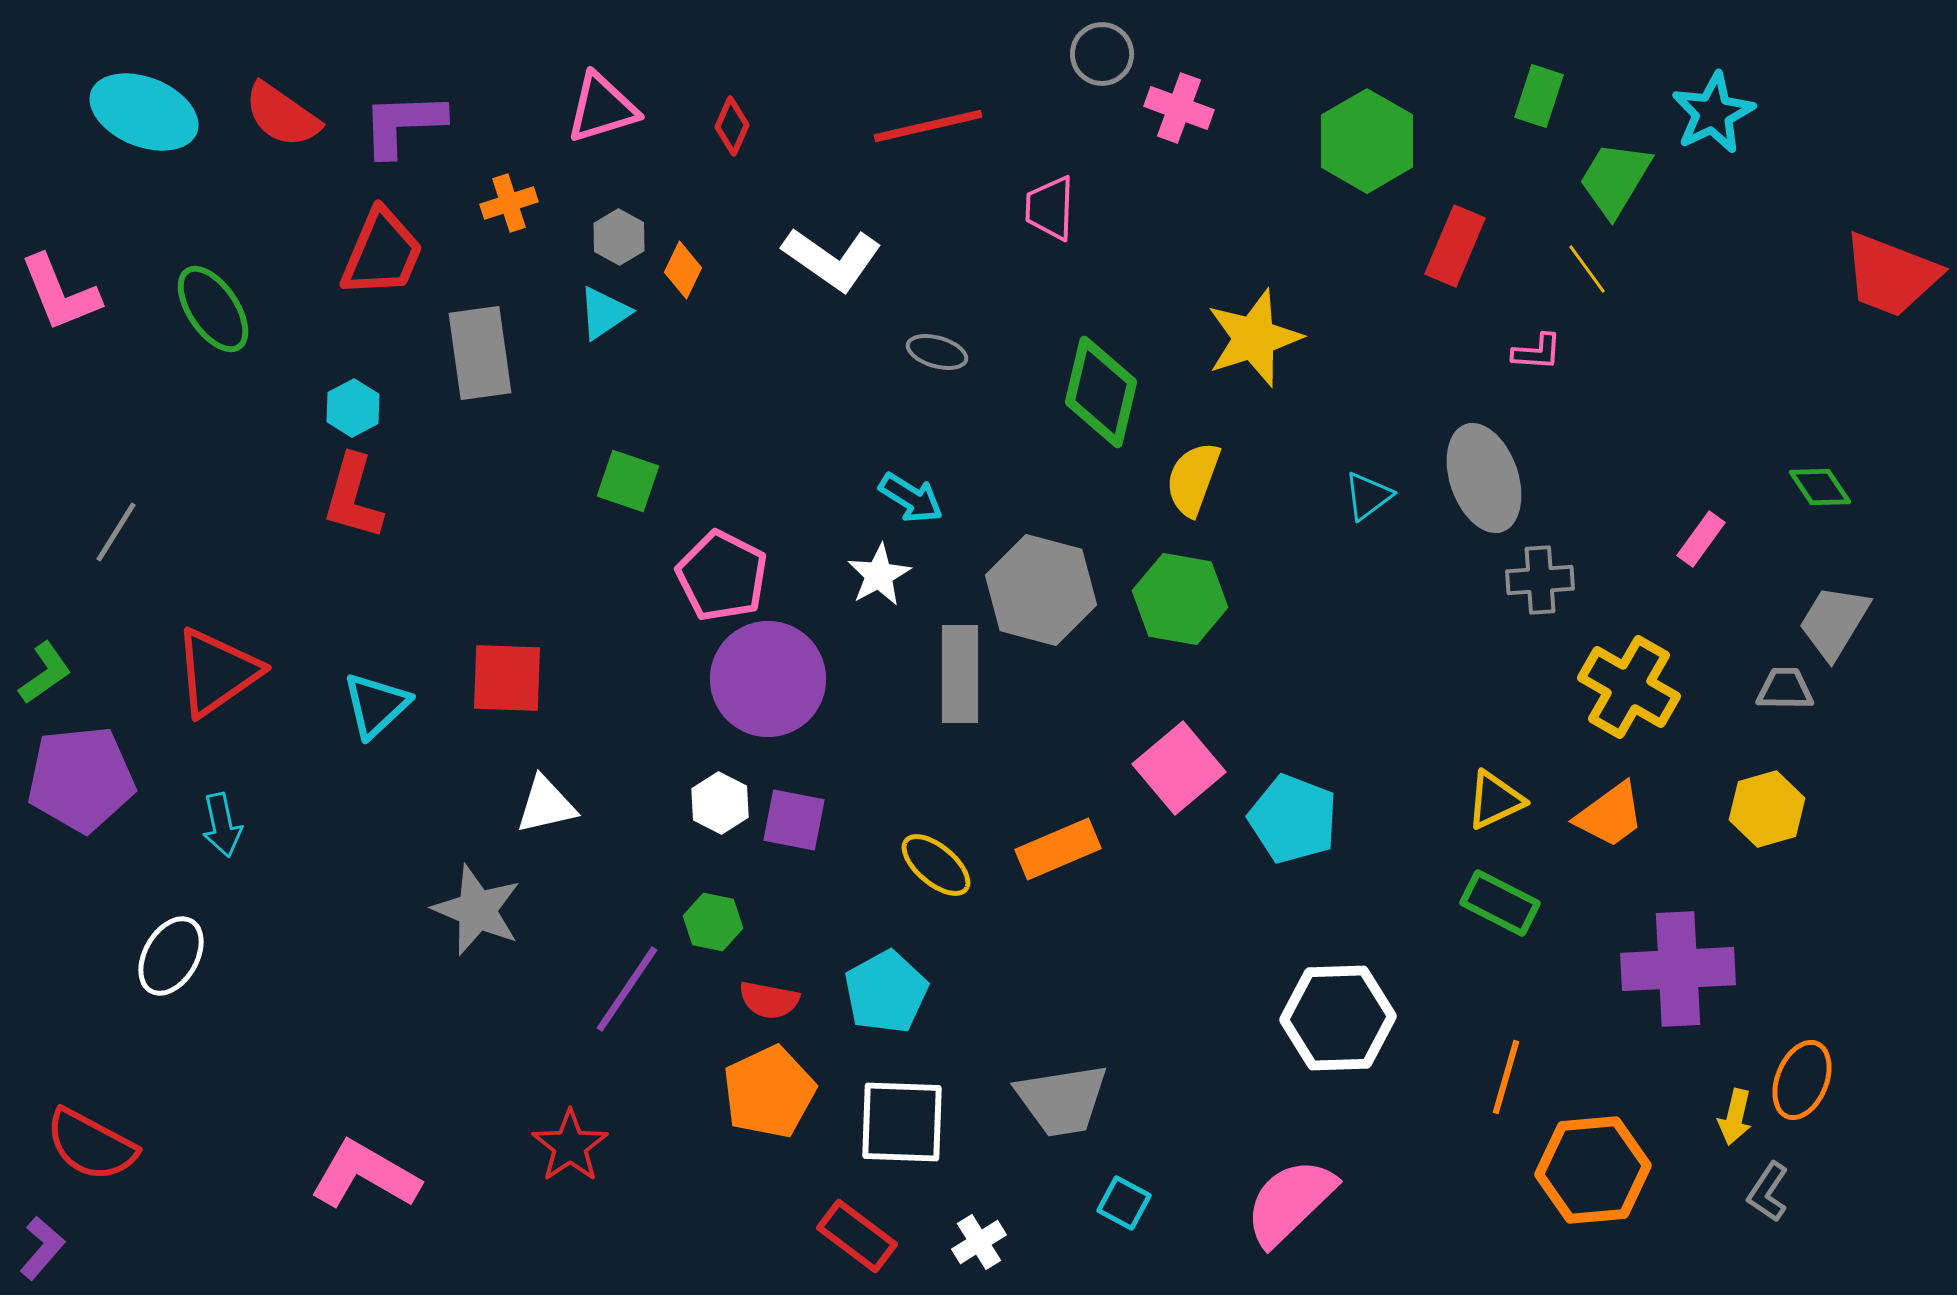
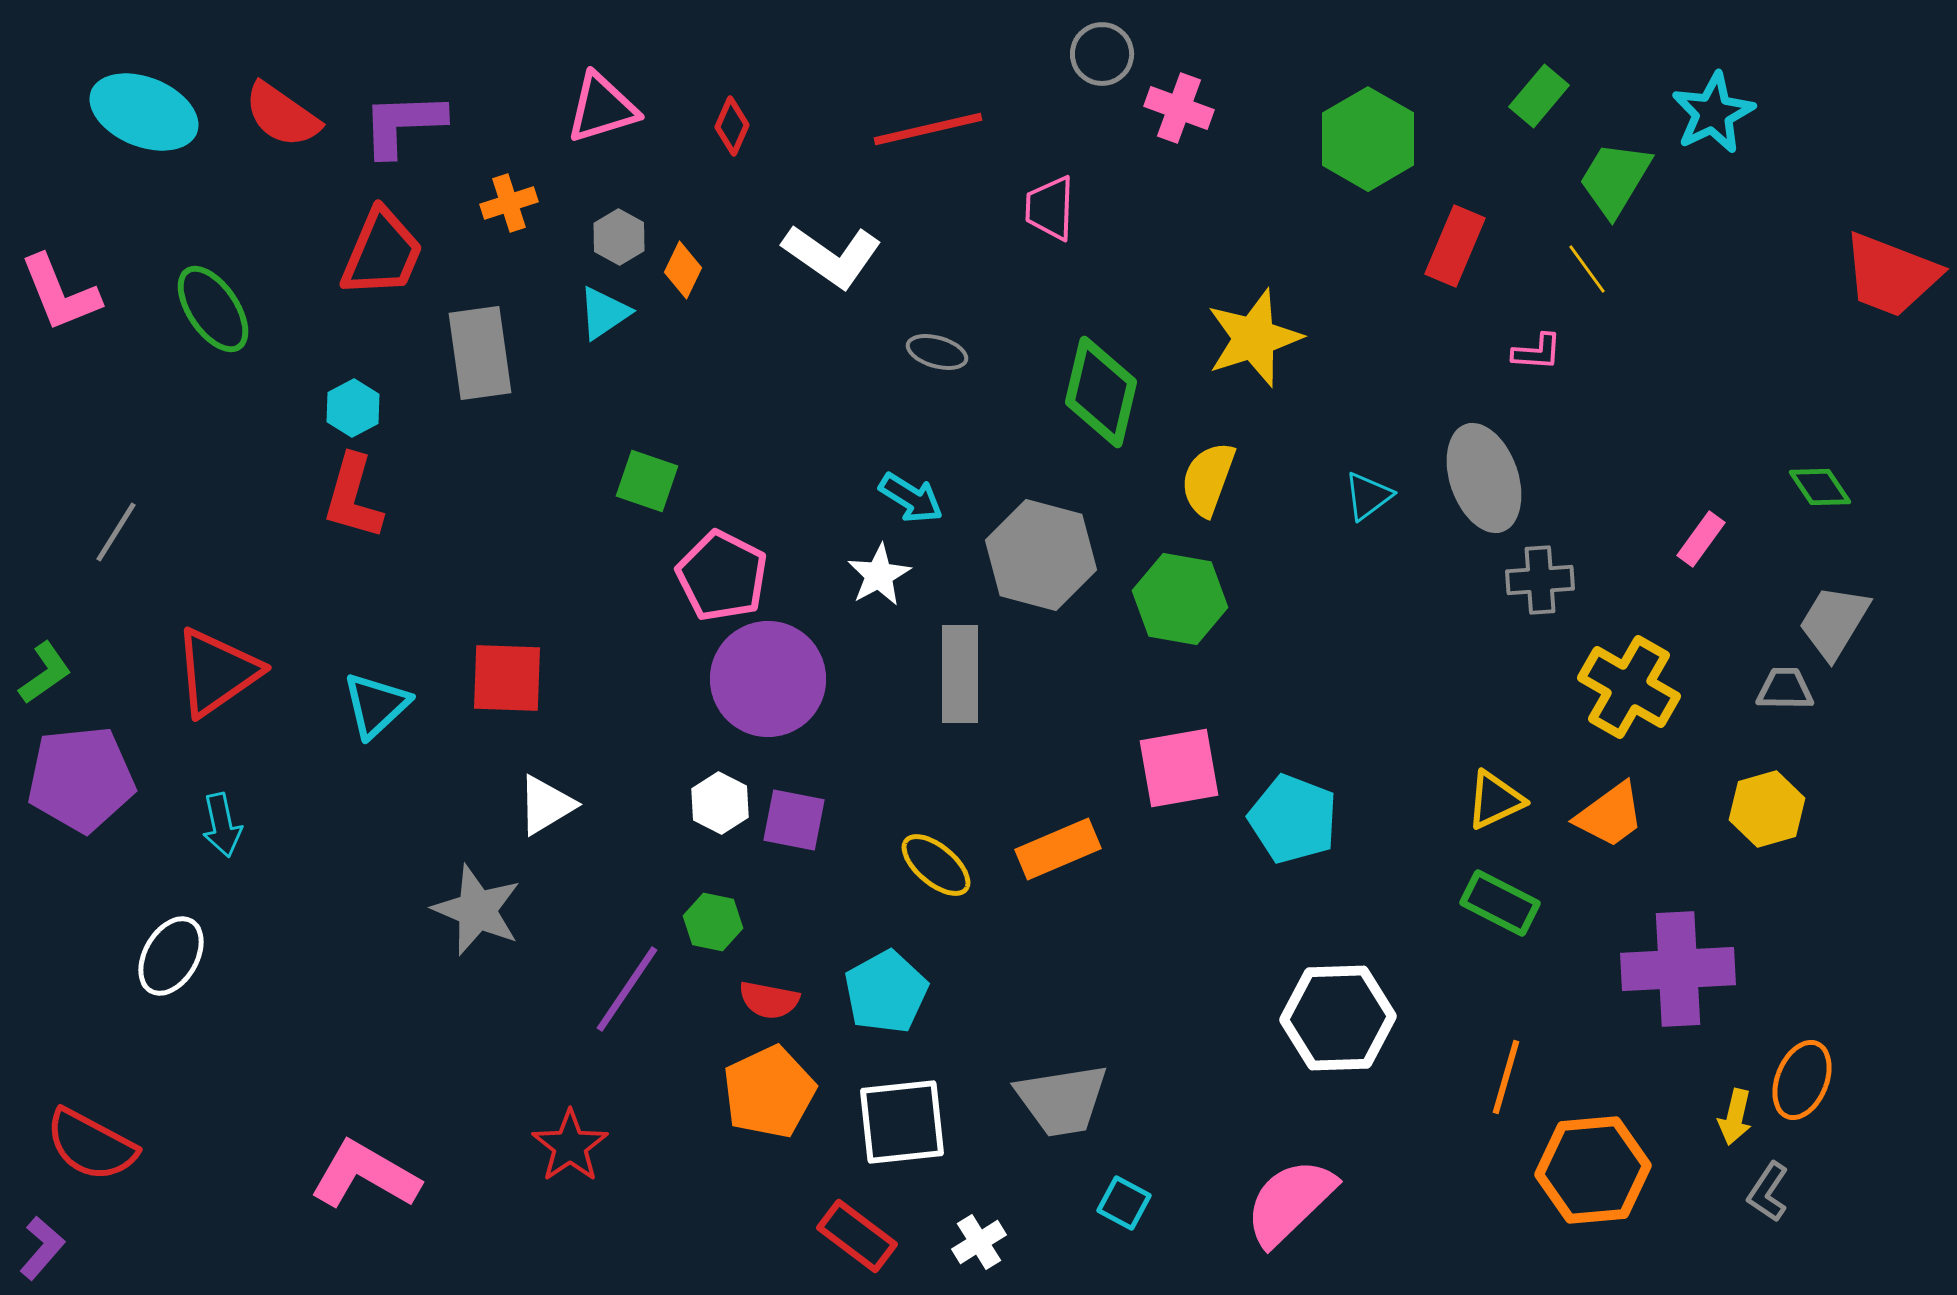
green rectangle at (1539, 96): rotated 22 degrees clockwise
red line at (928, 126): moved 3 px down
green hexagon at (1367, 141): moved 1 px right, 2 px up
white L-shape at (832, 259): moved 3 px up
yellow semicircle at (1193, 479): moved 15 px right
green square at (628, 481): moved 19 px right
gray hexagon at (1041, 590): moved 35 px up
pink square at (1179, 768): rotated 30 degrees clockwise
white triangle at (546, 805): rotated 18 degrees counterclockwise
white square at (902, 1122): rotated 8 degrees counterclockwise
